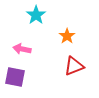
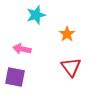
cyan star: rotated 18 degrees clockwise
orange star: moved 2 px up
red triangle: moved 3 px left, 1 px down; rotated 45 degrees counterclockwise
